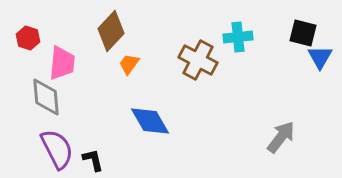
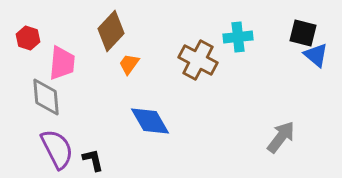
blue triangle: moved 4 px left, 2 px up; rotated 20 degrees counterclockwise
